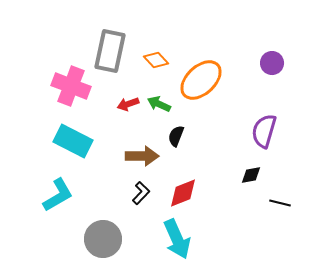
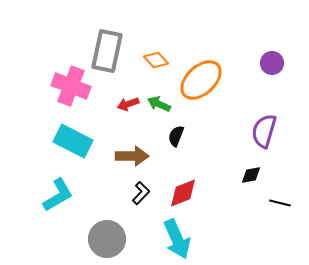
gray rectangle: moved 3 px left
brown arrow: moved 10 px left
gray circle: moved 4 px right
